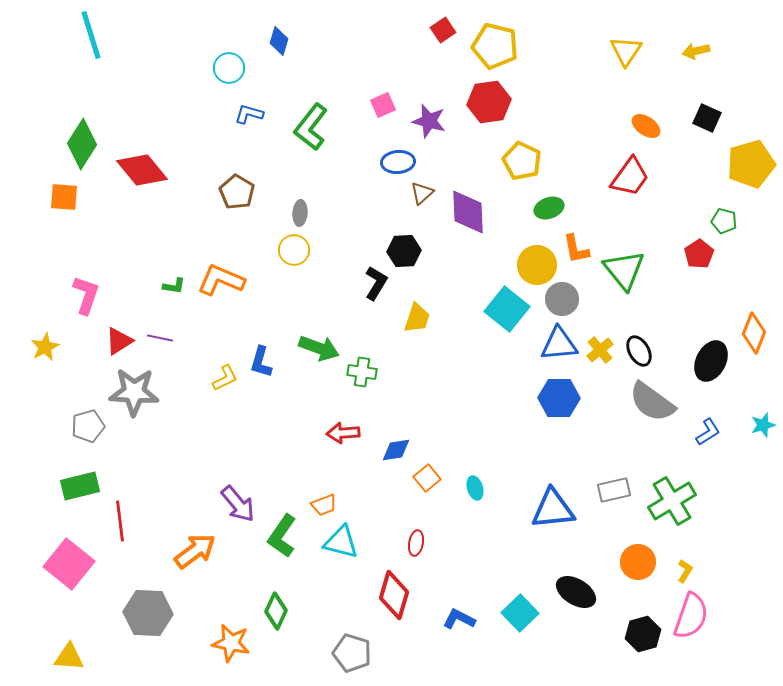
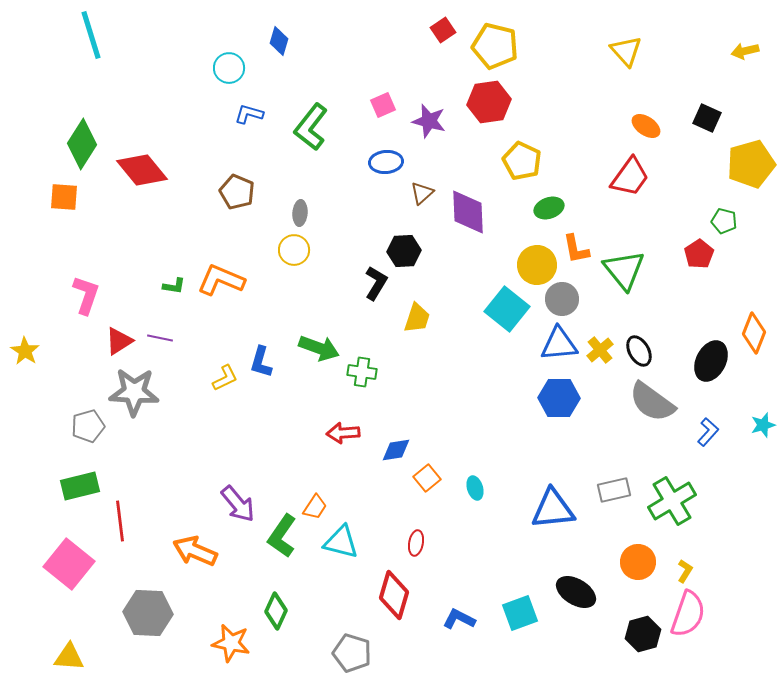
yellow triangle at (626, 51): rotated 16 degrees counterclockwise
yellow arrow at (696, 51): moved 49 px right
blue ellipse at (398, 162): moved 12 px left
brown pentagon at (237, 192): rotated 8 degrees counterclockwise
yellow star at (45, 347): moved 20 px left, 4 px down; rotated 12 degrees counterclockwise
blue L-shape at (708, 432): rotated 16 degrees counterclockwise
orange trapezoid at (324, 505): moved 9 px left, 2 px down; rotated 36 degrees counterclockwise
orange arrow at (195, 551): rotated 120 degrees counterclockwise
cyan square at (520, 613): rotated 24 degrees clockwise
pink semicircle at (691, 616): moved 3 px left, 2 px up
